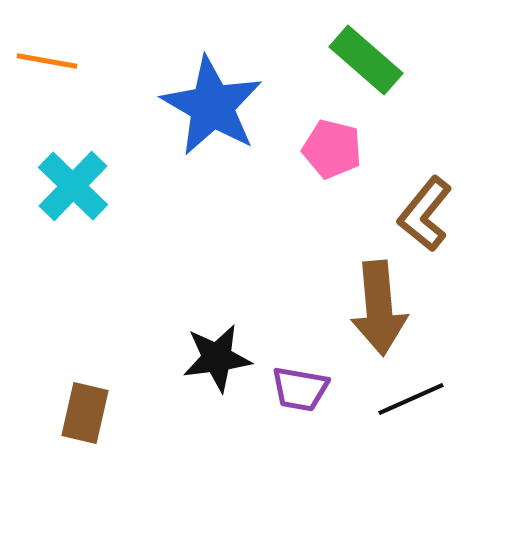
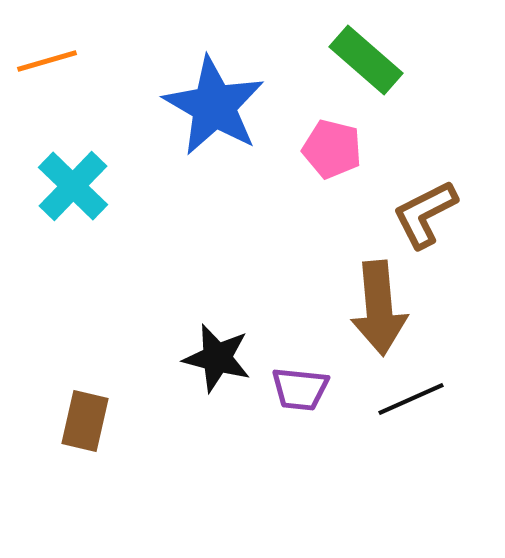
orange line: rotated 26 degrees counterclockwise
blue star: moved 2 px right
brown L-shape: rotated 24 degrees clockwise
black star: rotated 22 degrees clockwise
purple trapezoid: rotated 4 degrees counterclockwise
brown rectangle: moved 8 px down
